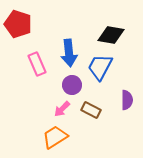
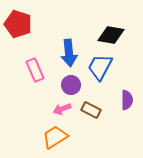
pink rectangle: moved 2 px left, 6 px down
purple circle: moved 1 px left
pink arrow: rotated 24 degrees clockwise
